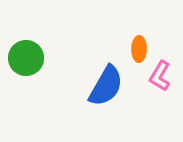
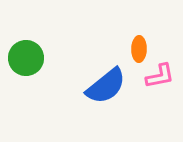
pink L-shape: rotated 132 degrees counterclockwise
blue semicircle: rotated 21 degrees clockwise
